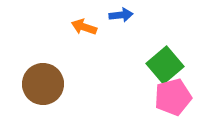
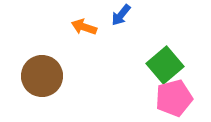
blue arrow: rotated 135 degrees clockwise
brown circle: moved 1 px left, 8 px up
pink pentagon: moved 1 px right, 1 px down
